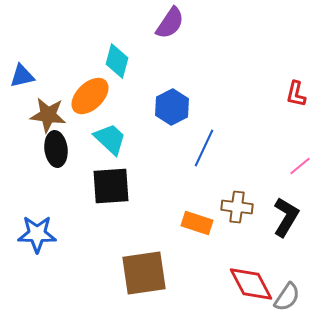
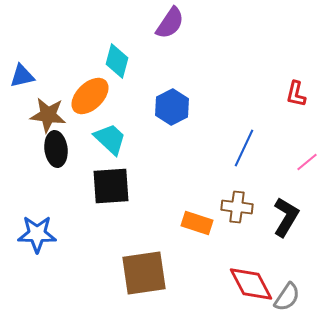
blue line: moved 40 px right
pink line: moved 7 px right, 4 px up
